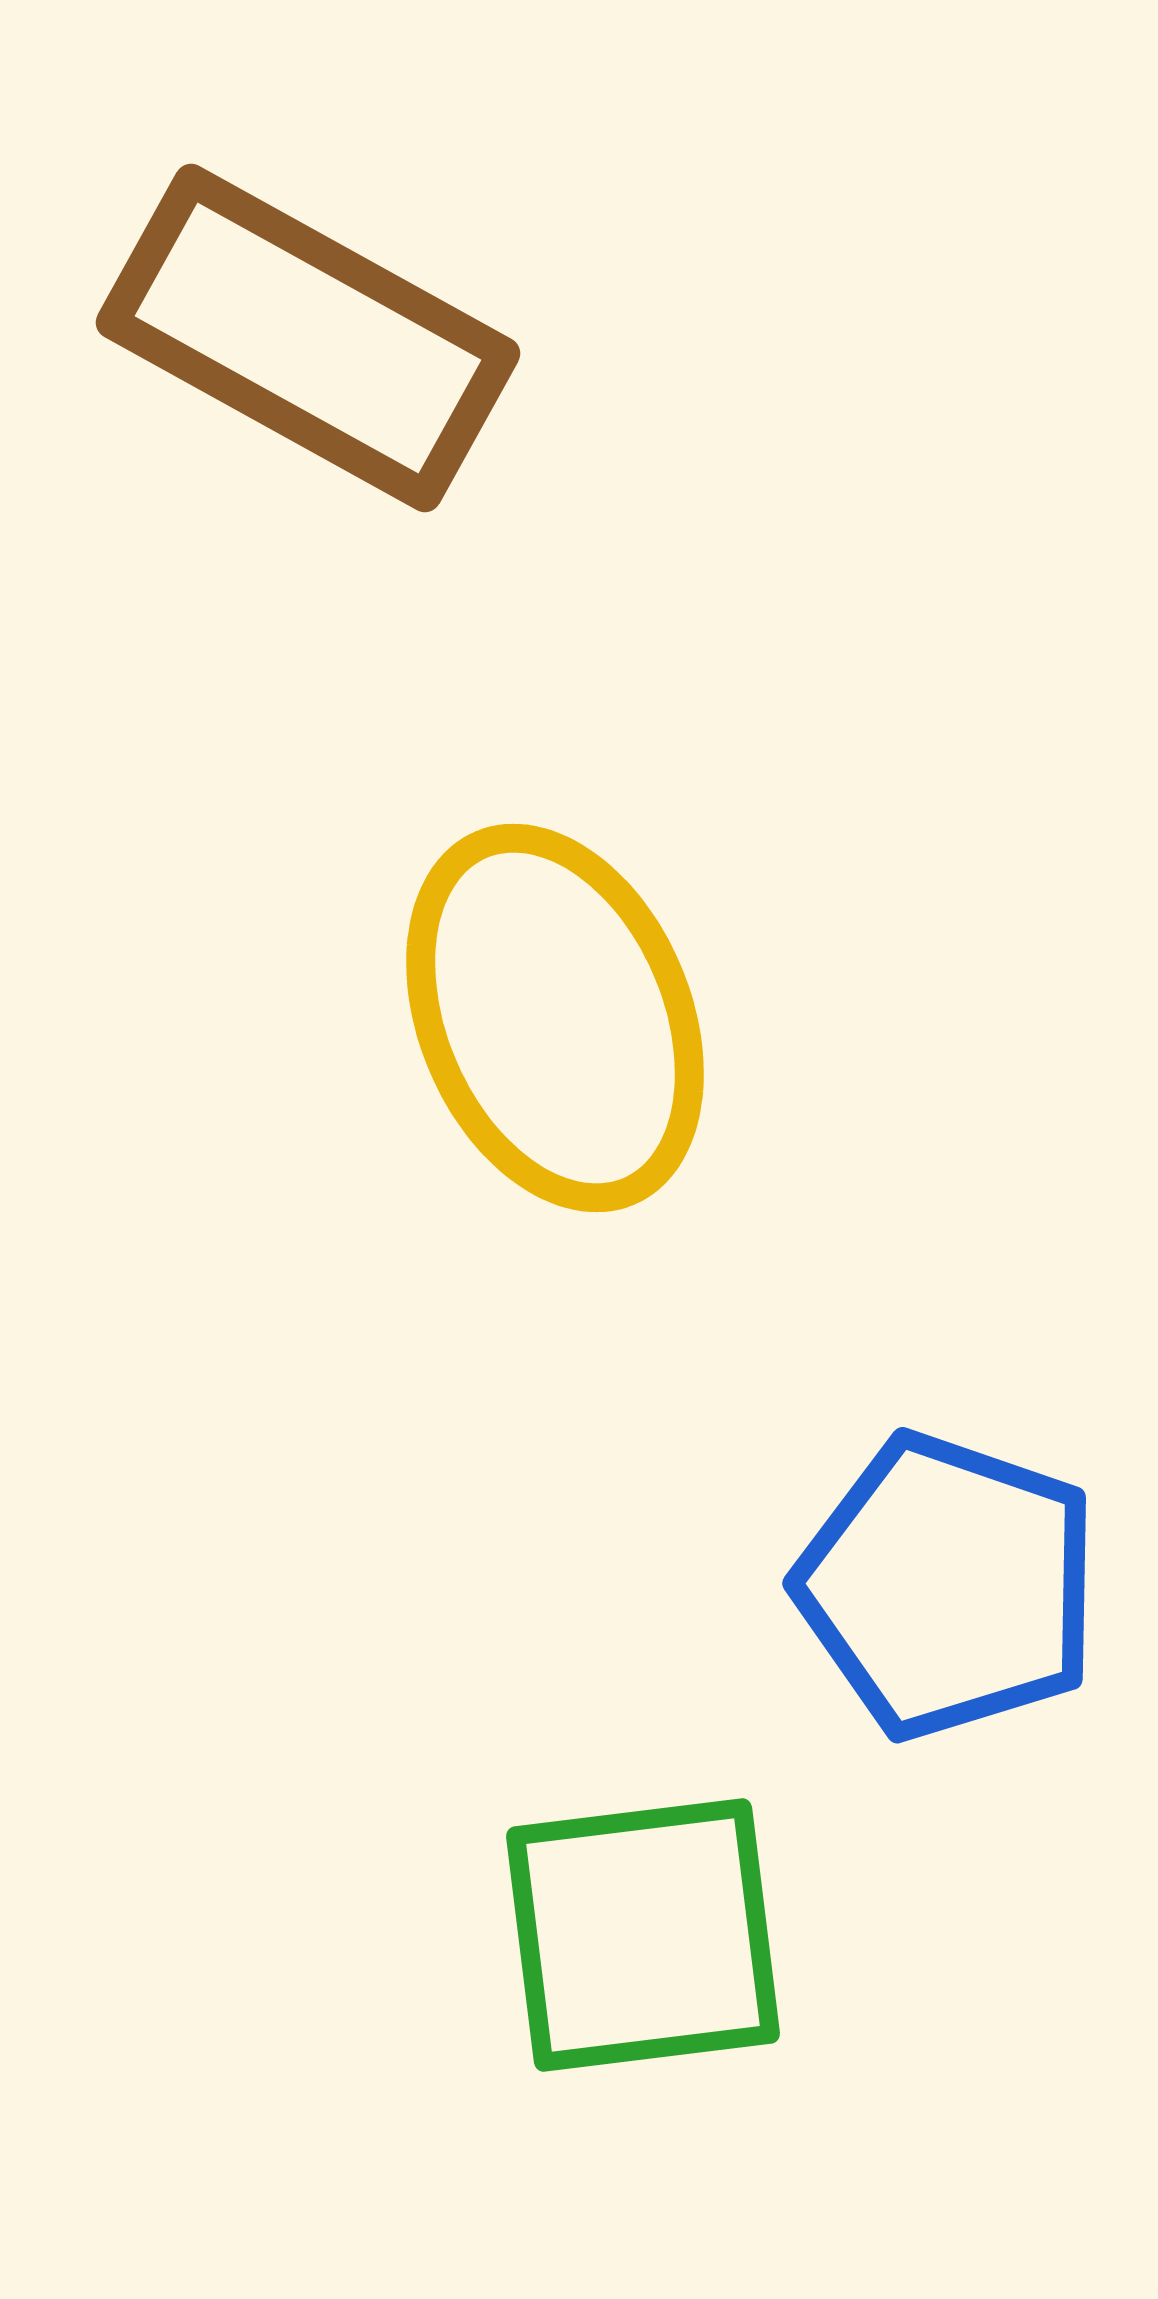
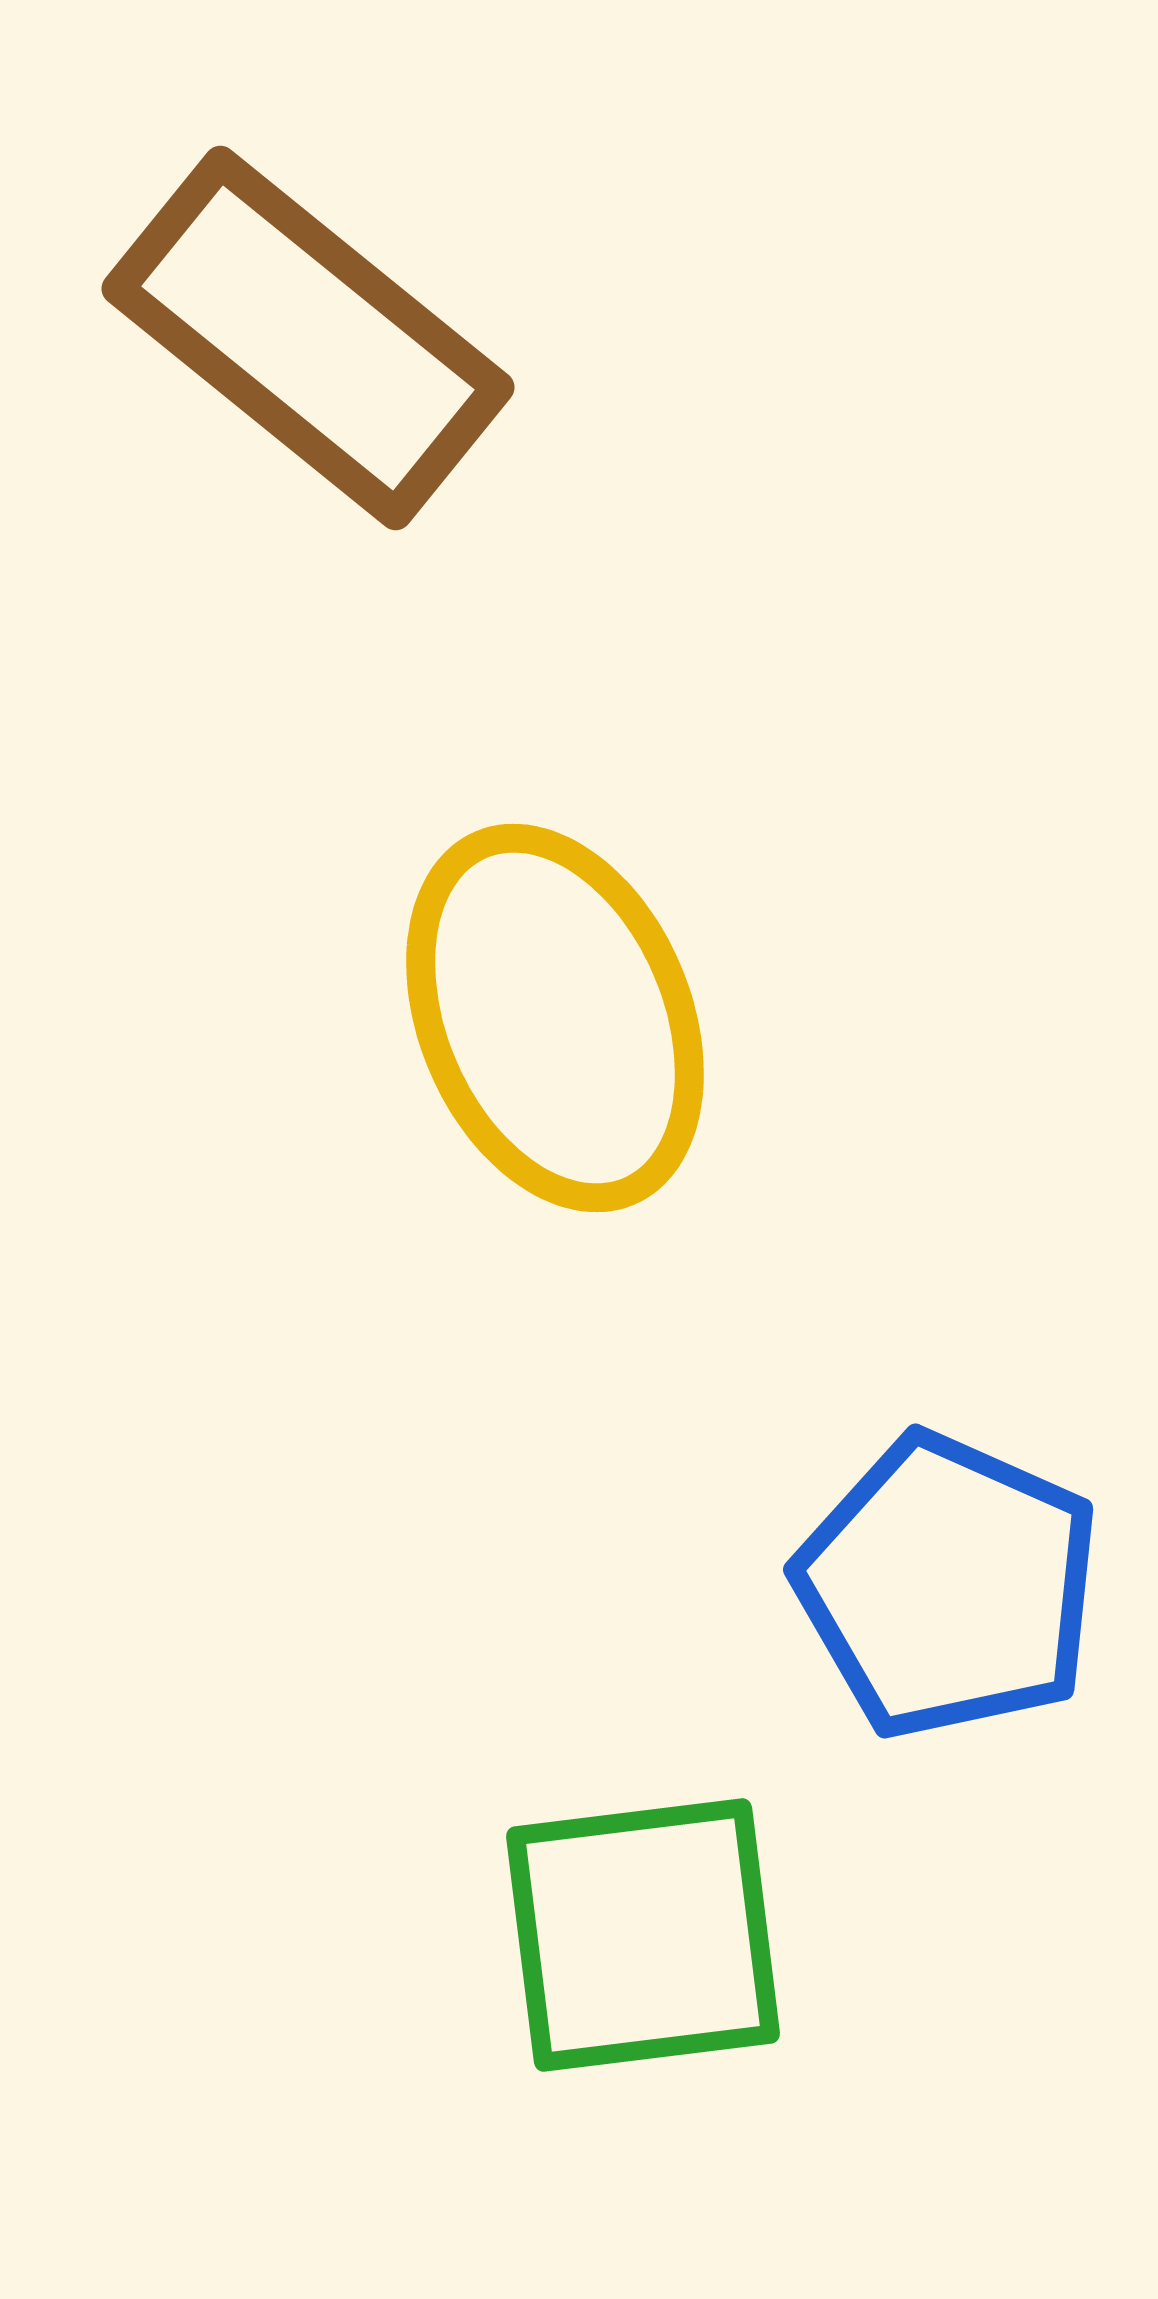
brown rectangle: rotated 10 degrees clockwise
blue pentagon: rotated 5 degrees clockwise
